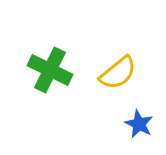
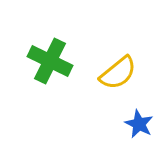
green cross: moved 9 px up
